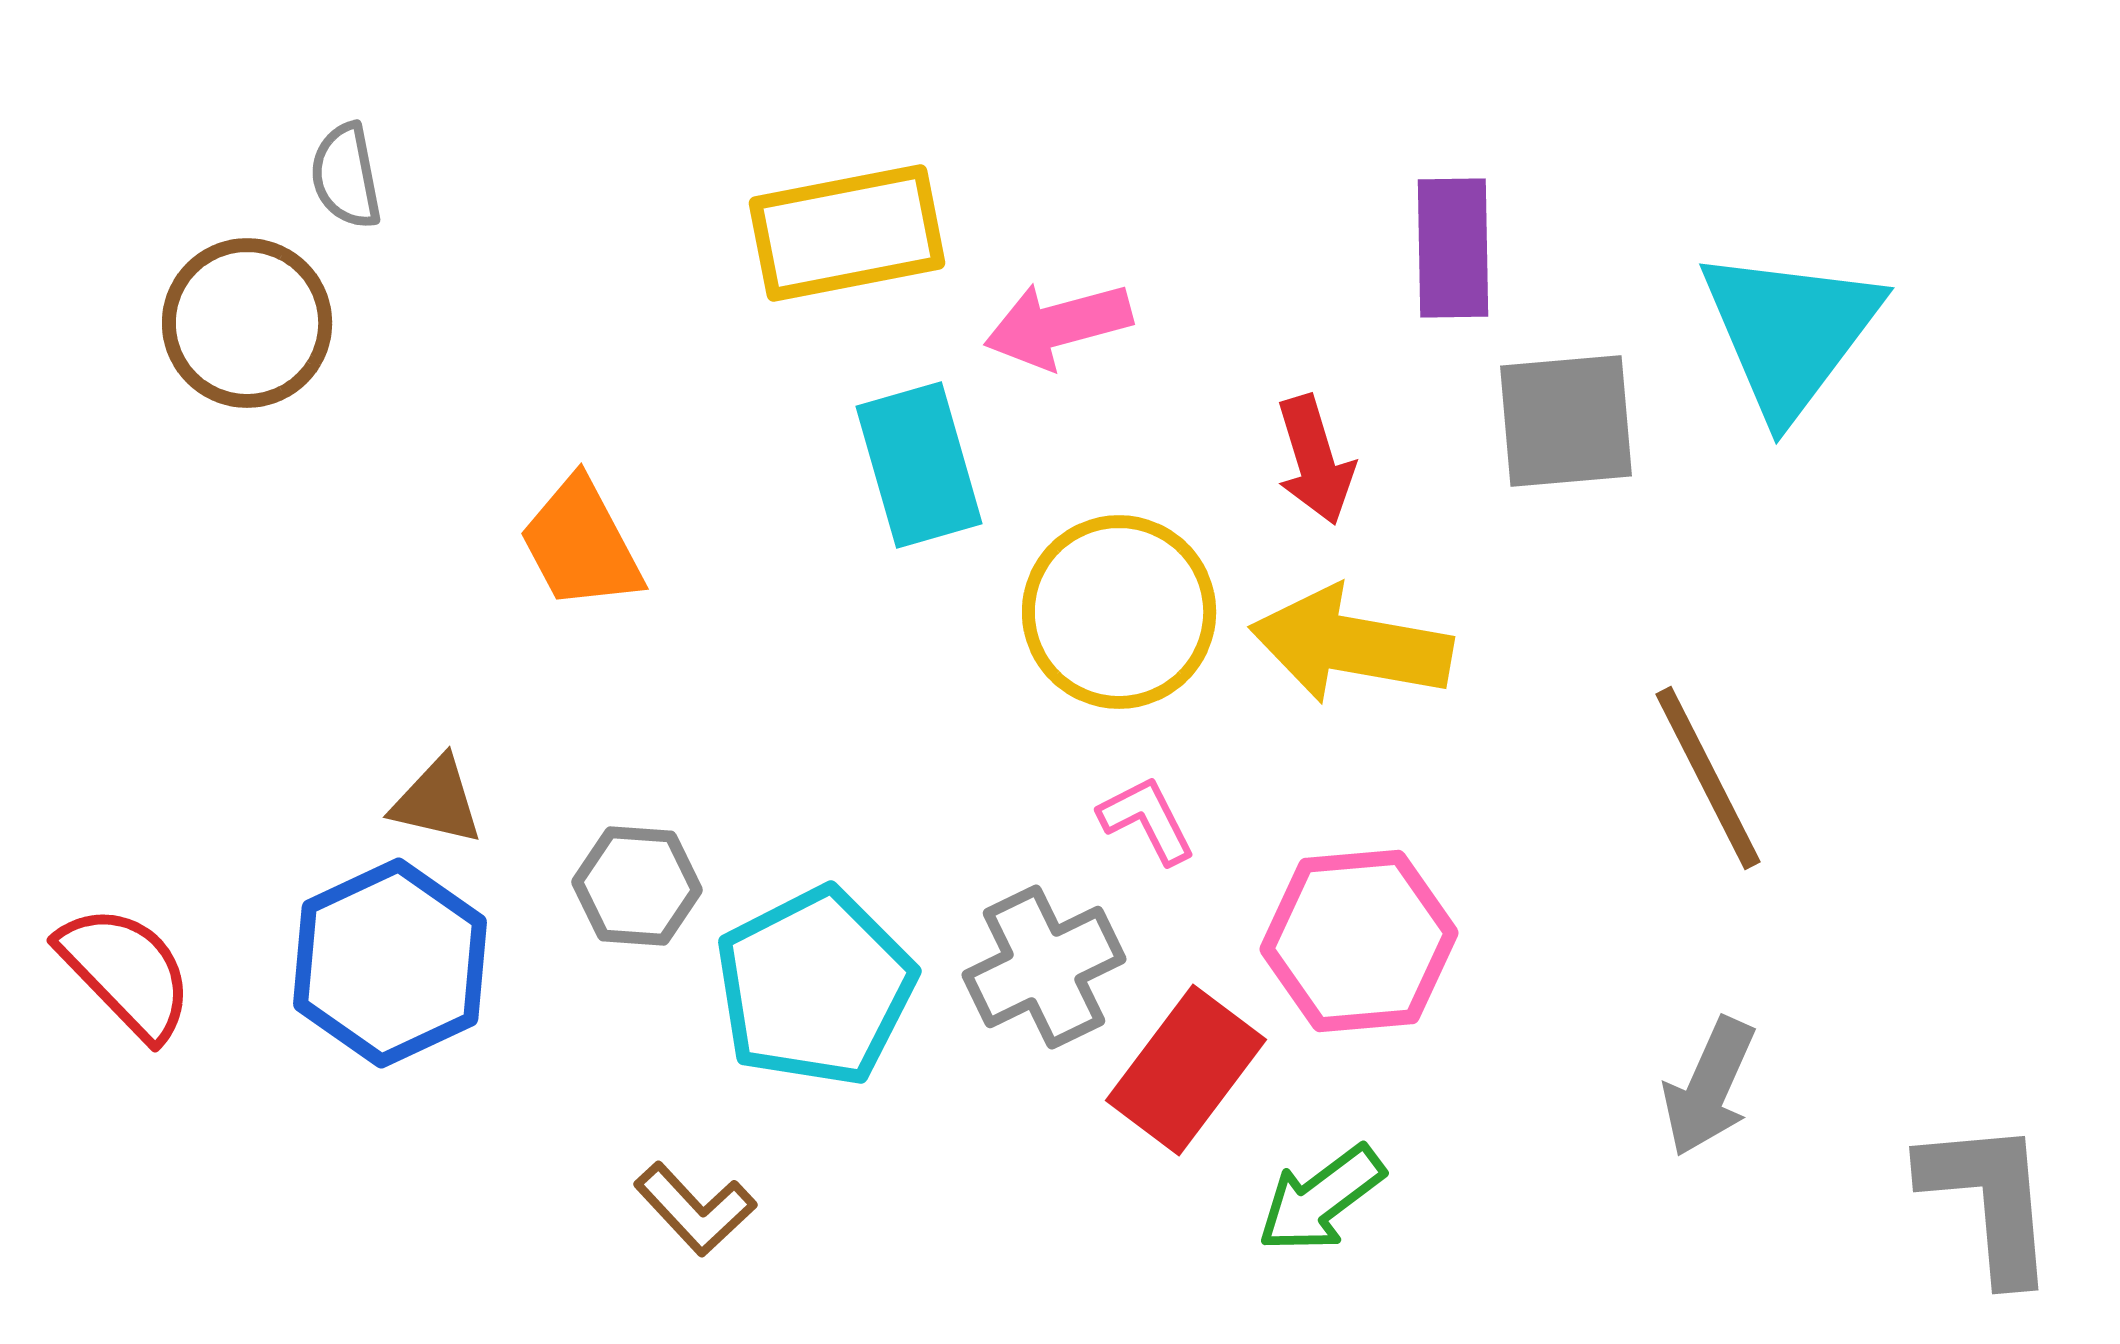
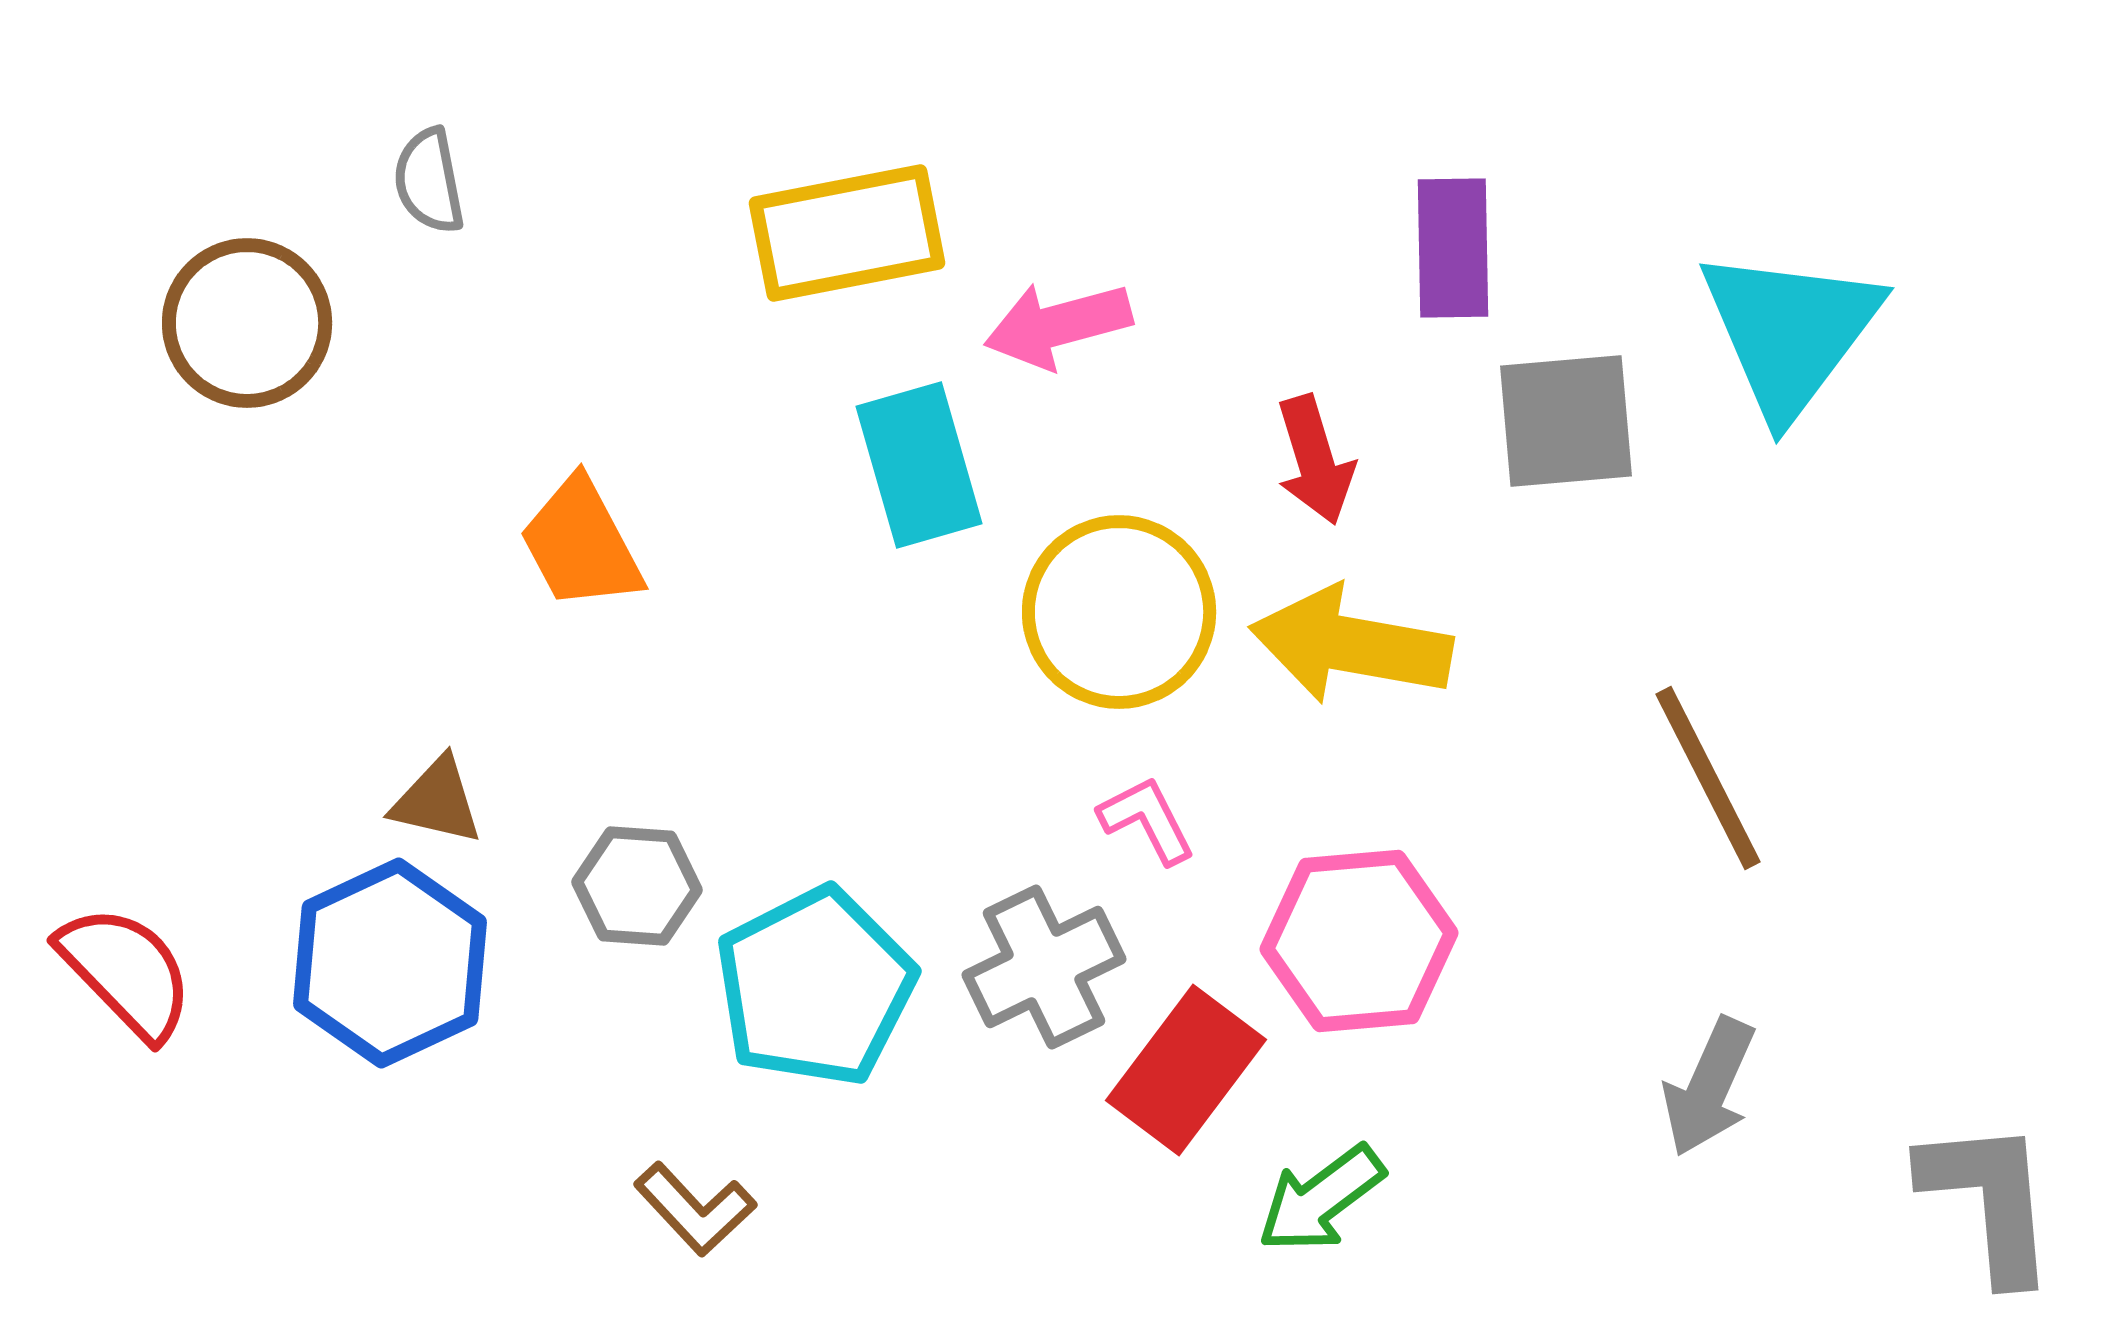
gray semicircle: moved 83 px right, 5 px down
